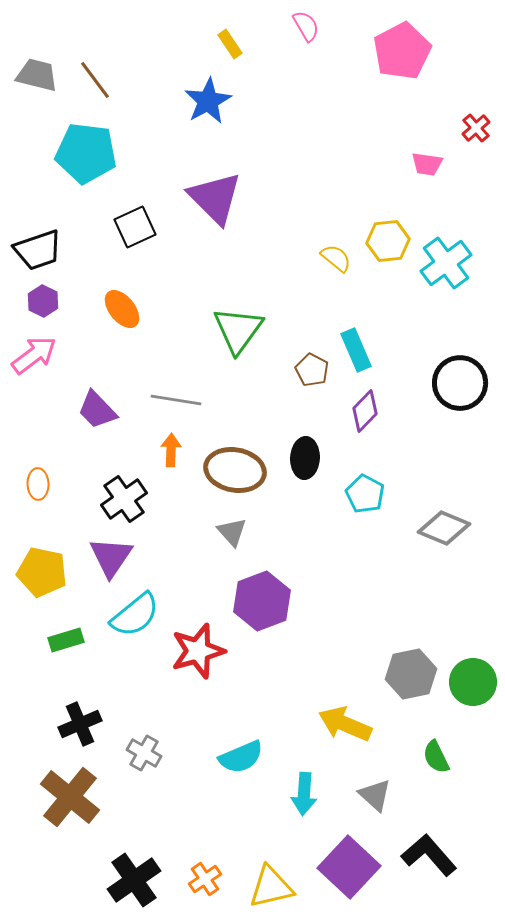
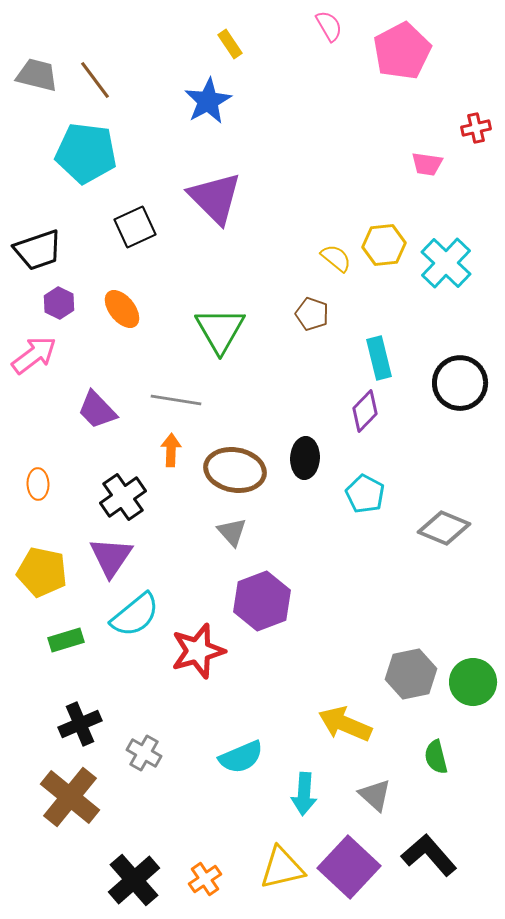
pink semicircle at (306, 26): moved 23 px right
red cross at (476, 128): rotated 28 degrees clockwise
yellow hexagon at (388, 241): moved 4 px left, 4 px down
cyan cross at (446, 263): rotated 9 degrees counterclockwise
purple hexagon at (43, 301): moved 16 px right, 2 px down
green triangle at (238, 330): moved 18 px left; rotated 6 degrees counterclockwise
cyan rectangle at (356, 350): moved 23 px right, 8 px down; rotated 9 degrees clockwise
brown pentagon at (312, 370): moved 56 px up; rotated 8 degrees counterclockwise
black cross at (124, 499): moved 1 px left, 2 px up
green semicircle at (436, 757): rotated 12 degrees clockwise
black cross at (134, 880): rotated 6 degrees counterclockwise
yellow triangle at (271, 887): moved 11 px right, 19 px up
